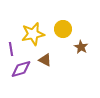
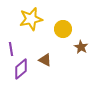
yellow star: moved 2 px left, 15 px up
purple diamond: rotated 25 degrees counterclockwise
